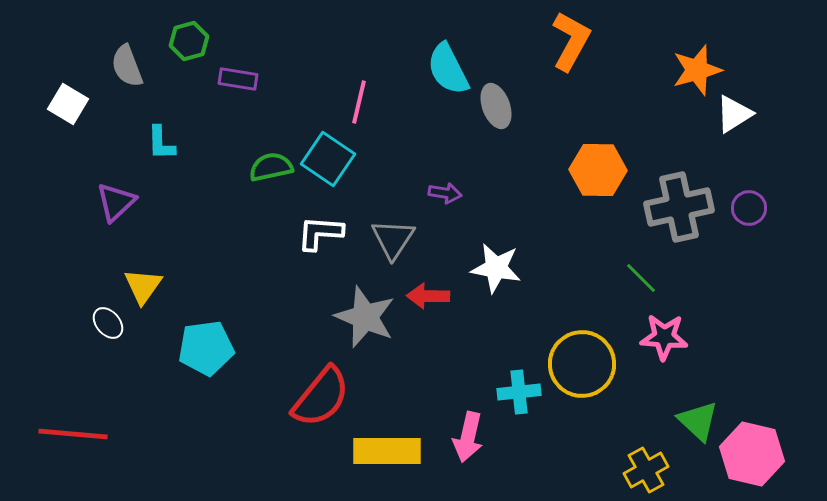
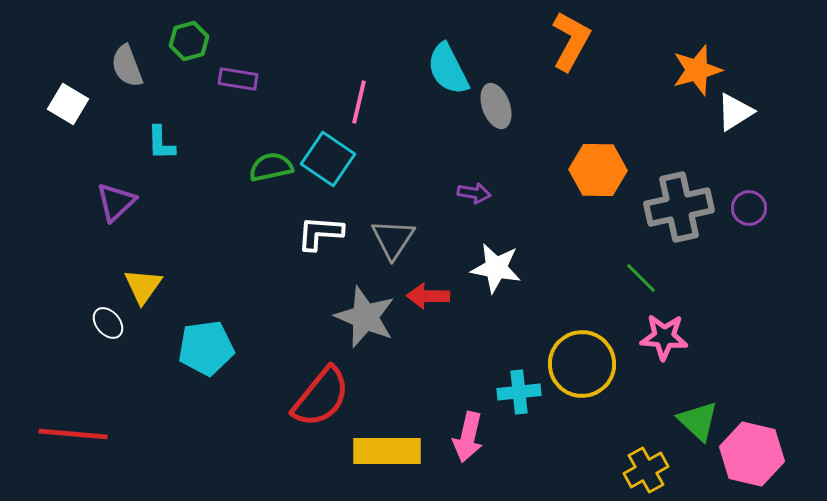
white triangle: moved 1 px right, 2 px up
purple arrow: moved 29 px right
